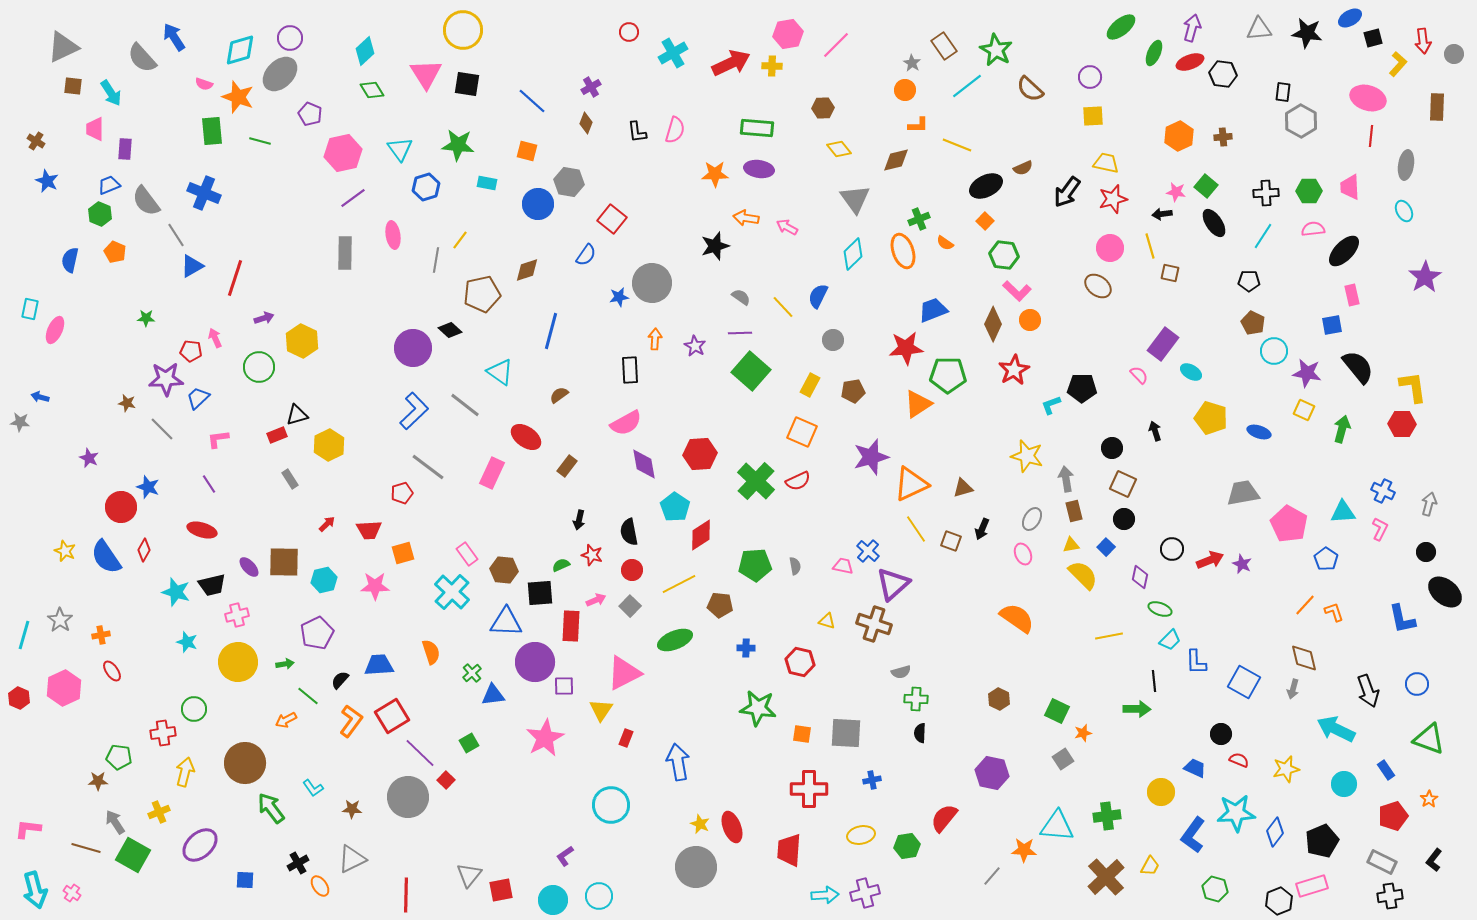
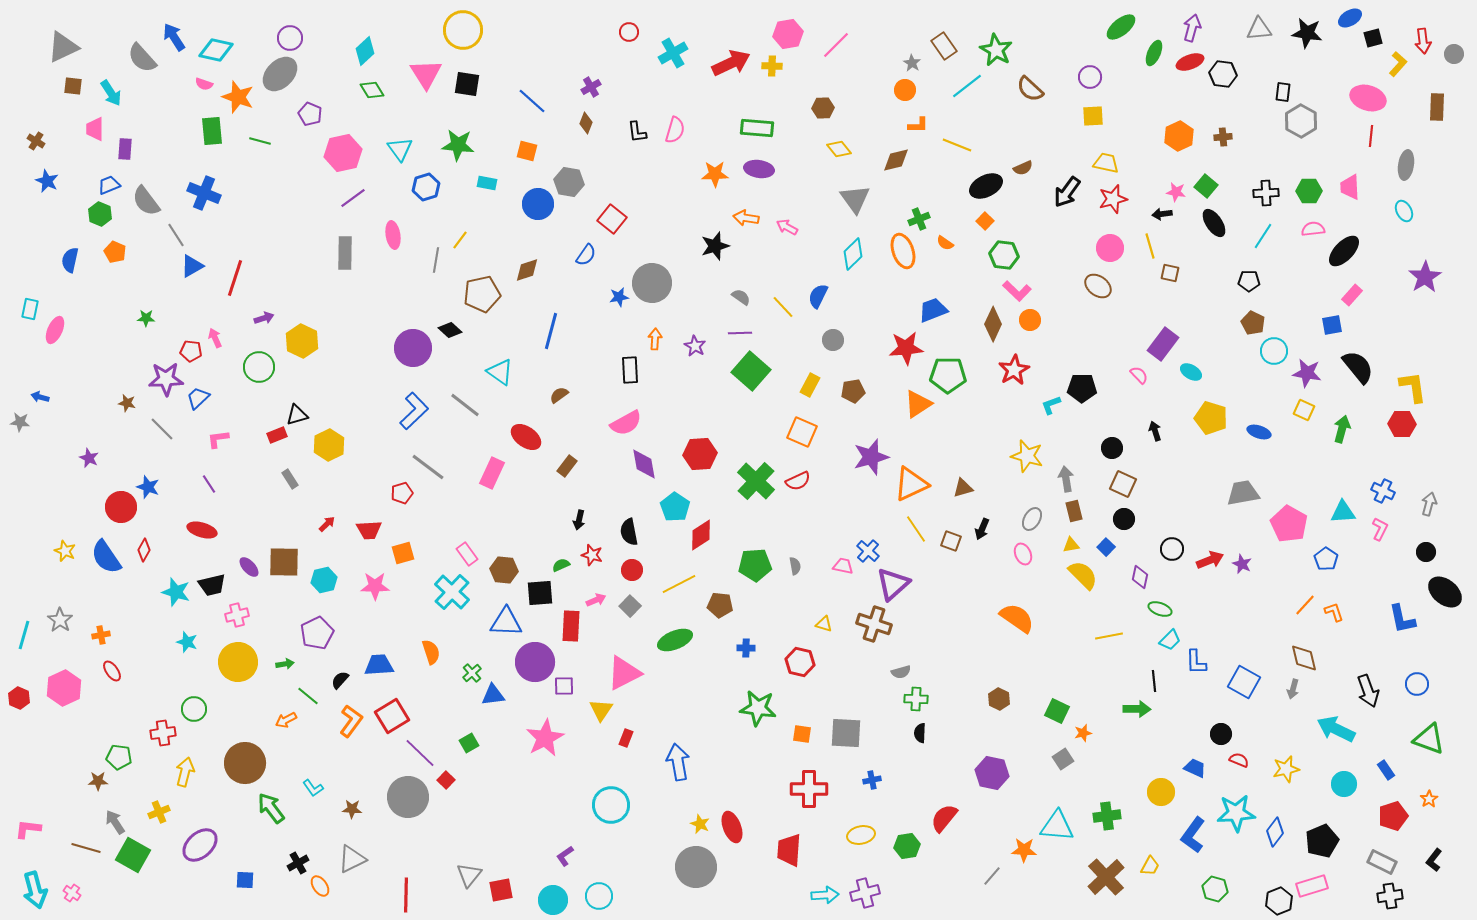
cyan diamond at (240, 50): moved 24 px left; rotated 28 degrees clockwise
pink rectangle at (1352, 295): rotated 55 degrees clockwise
yellow triangle at (827, 621): moved 3 px left, 3 px down
